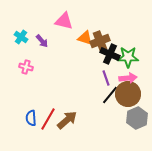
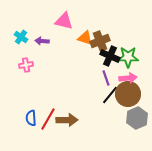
purple arrow: rotated 136 degrees clockwise
black cross: moved 2 px down
pink cross: moved 2 px up; rotated 24 degrees counterclockwise
brown arrow: rotated 40 degrees clockwise
